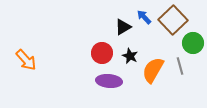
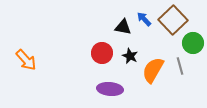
blue arrow: moved 2 px down
black triangle: rotated 42 degrees clockwise
purple ellipse: moved 1 px right, 8 px down
